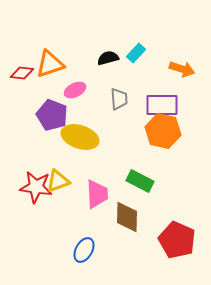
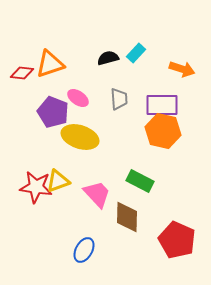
pink ellipse: moved 3 px right, 8 px down; rotated 60 degrees clockwise
purple pentagon: moved 1 px right, 3 px up
pink trapezoid: rotated 40 degrees counterclockwise
